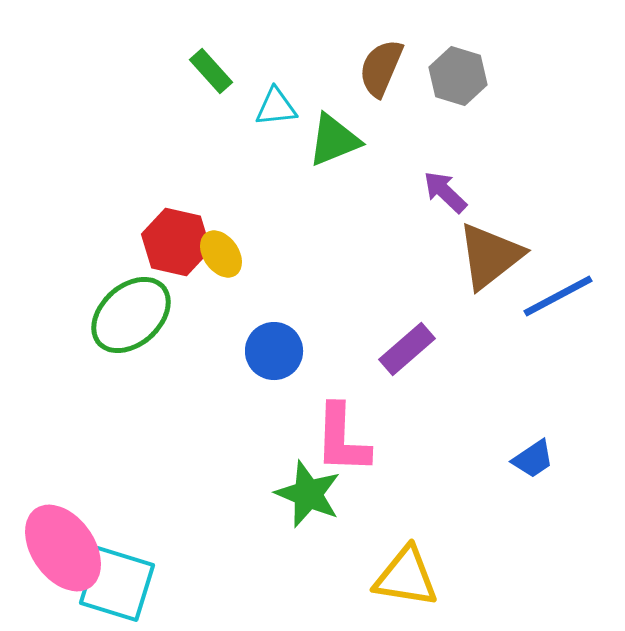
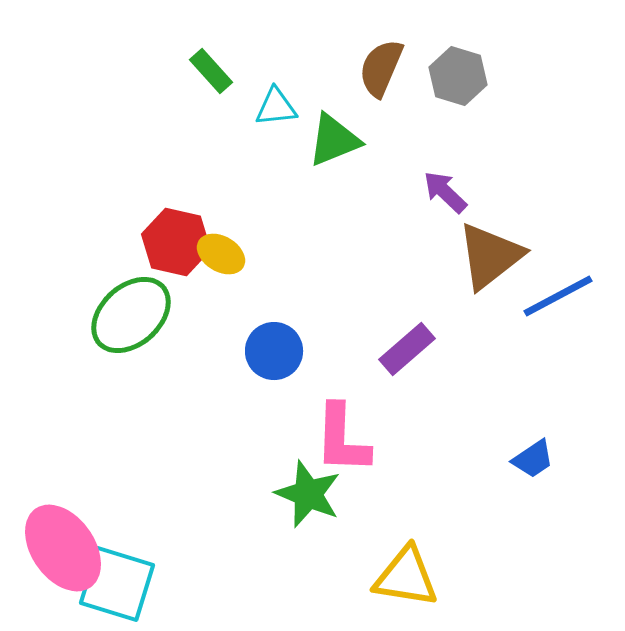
yellow ellipse: rotated 24 degrees counterclockwise
